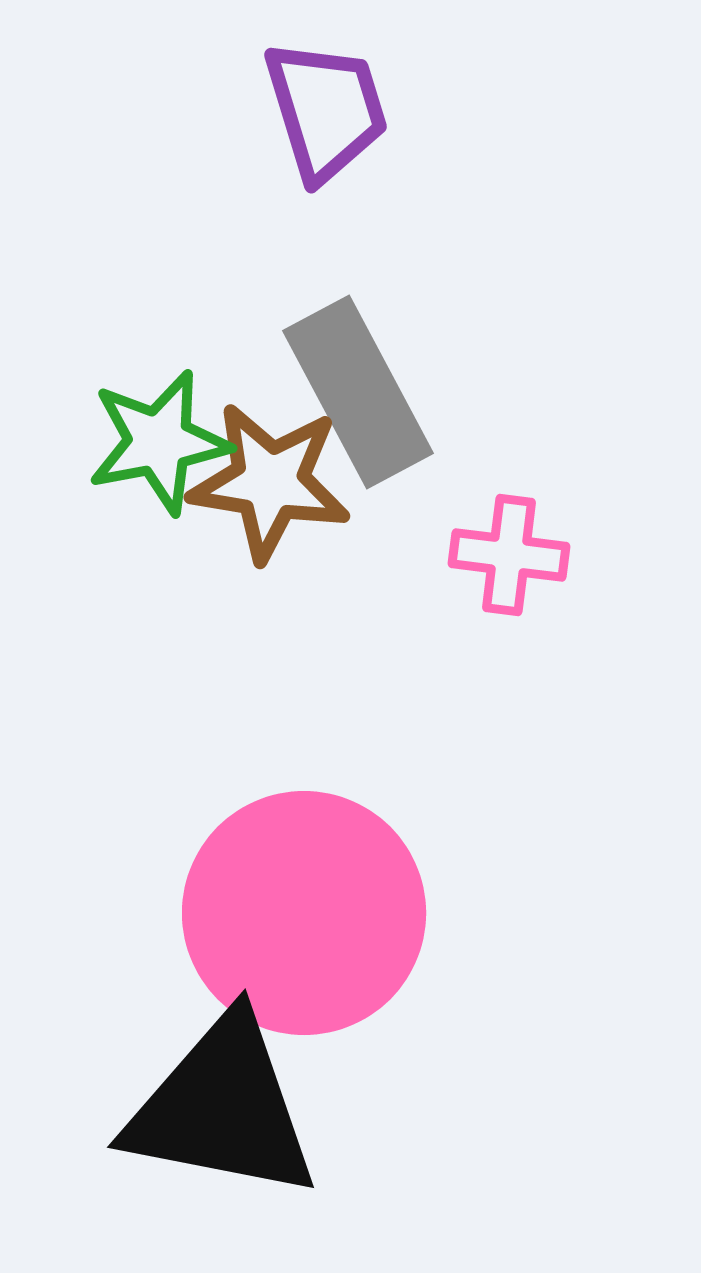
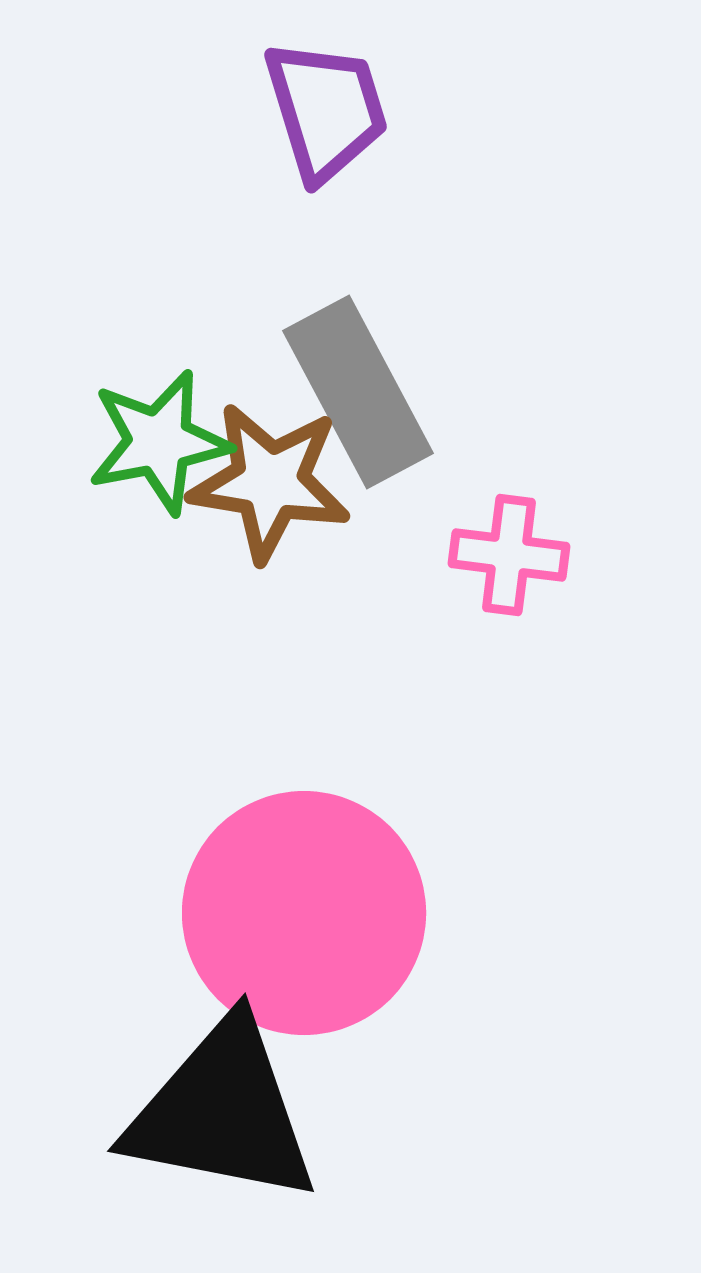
black triangle: moved 4 px down
